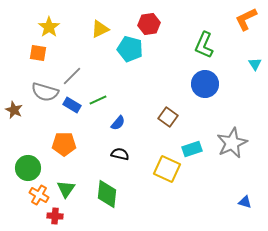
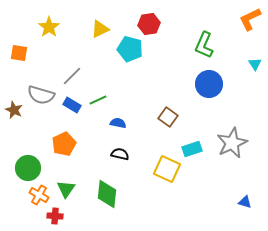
orange L-shape: moved 4 px right
orange square: moved 19 px left
blue circle: moved 4 px right
gray semicircle: moved 4 px left, 3 px down
blue semicircle: rotated 119 degrees counterclockwise
orange pentagon: rotated 25 degrees counterclockwise
